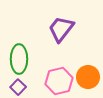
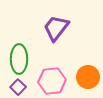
purple trapezoid: moved 5 px left, 1 px up
pink hexagon: moved 7 px left; rotated 8 degrees clockwise
